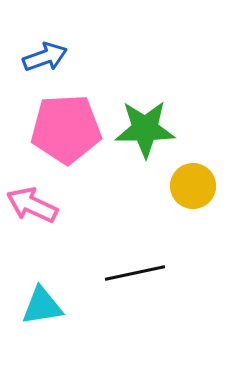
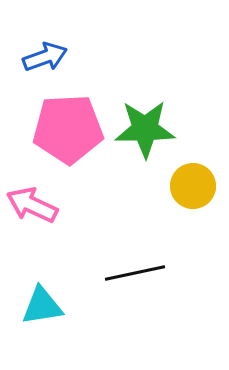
pink pentagon: moved 2 px right
